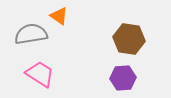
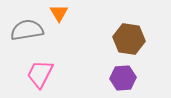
orange triangle: moved 3 px up; rotated 24 degrees clockwise
gray semicircle: moved 4 px left, 4 px up
pink trapezoid: rotated 96 degrees counterclockwise
